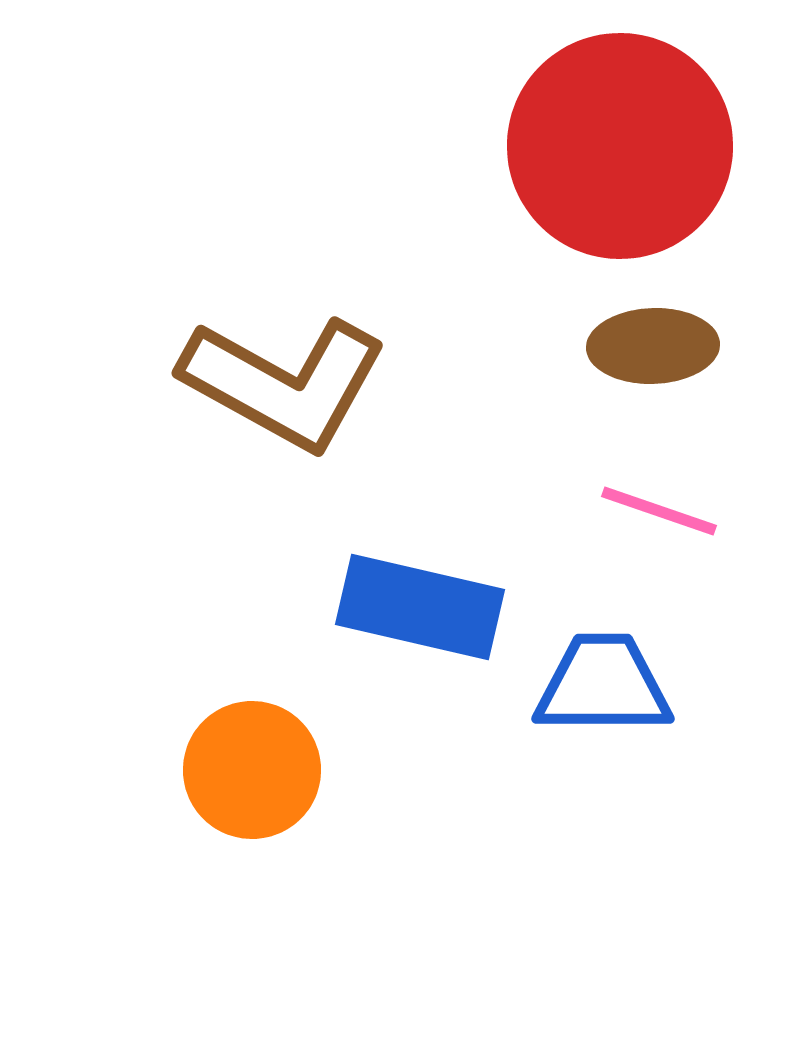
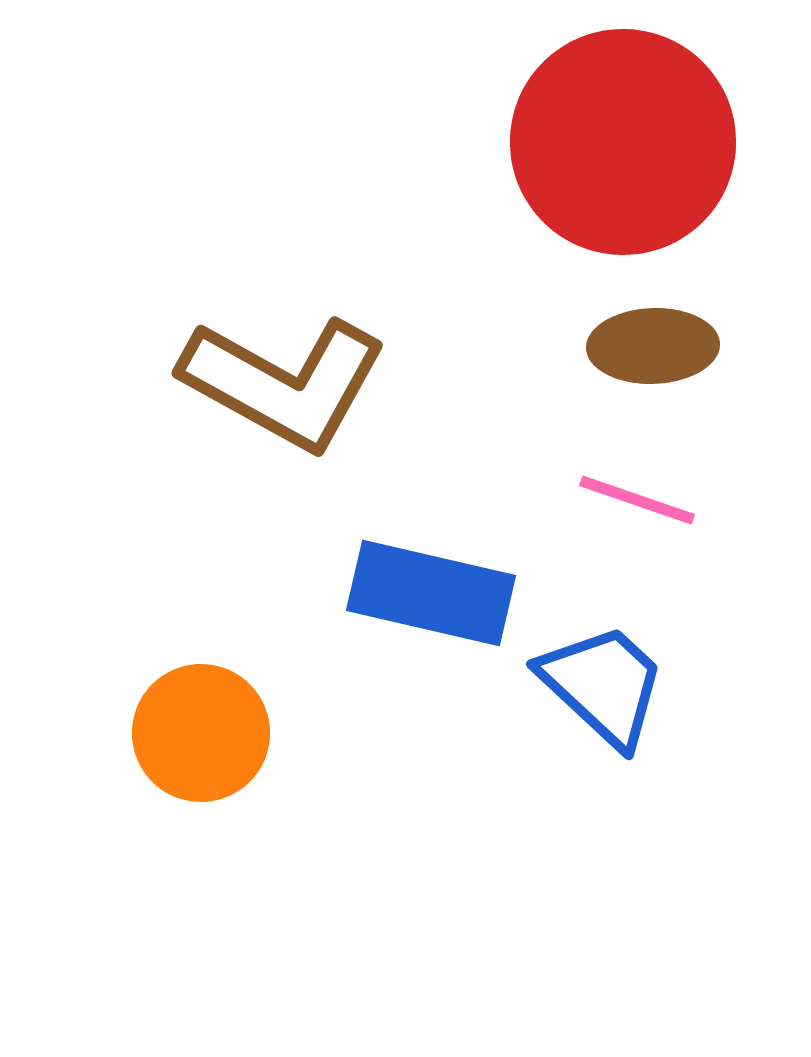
red circle: moved 3 px right, 4 px up
pink line: moved 22 px left, 11 px up
blue rectangle: moved 11 px right, 14 px up
blue trapezoid: rotated 43 degrees clockwise
orange circle: moved 51 px left, 37 px up
